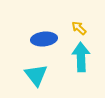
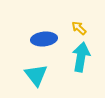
cyan arrow: rotated 12 degrees clockwise
